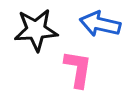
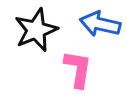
black star: rotated 18 degrees counterclockwise
